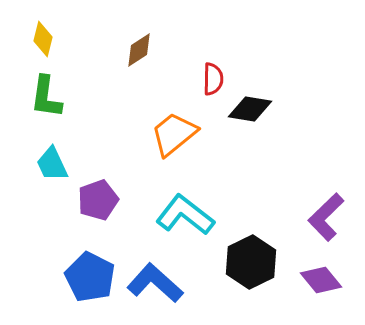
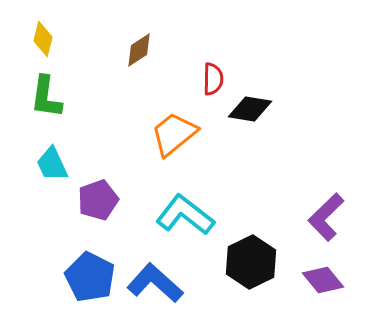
purple diamond: moved 2 px right
